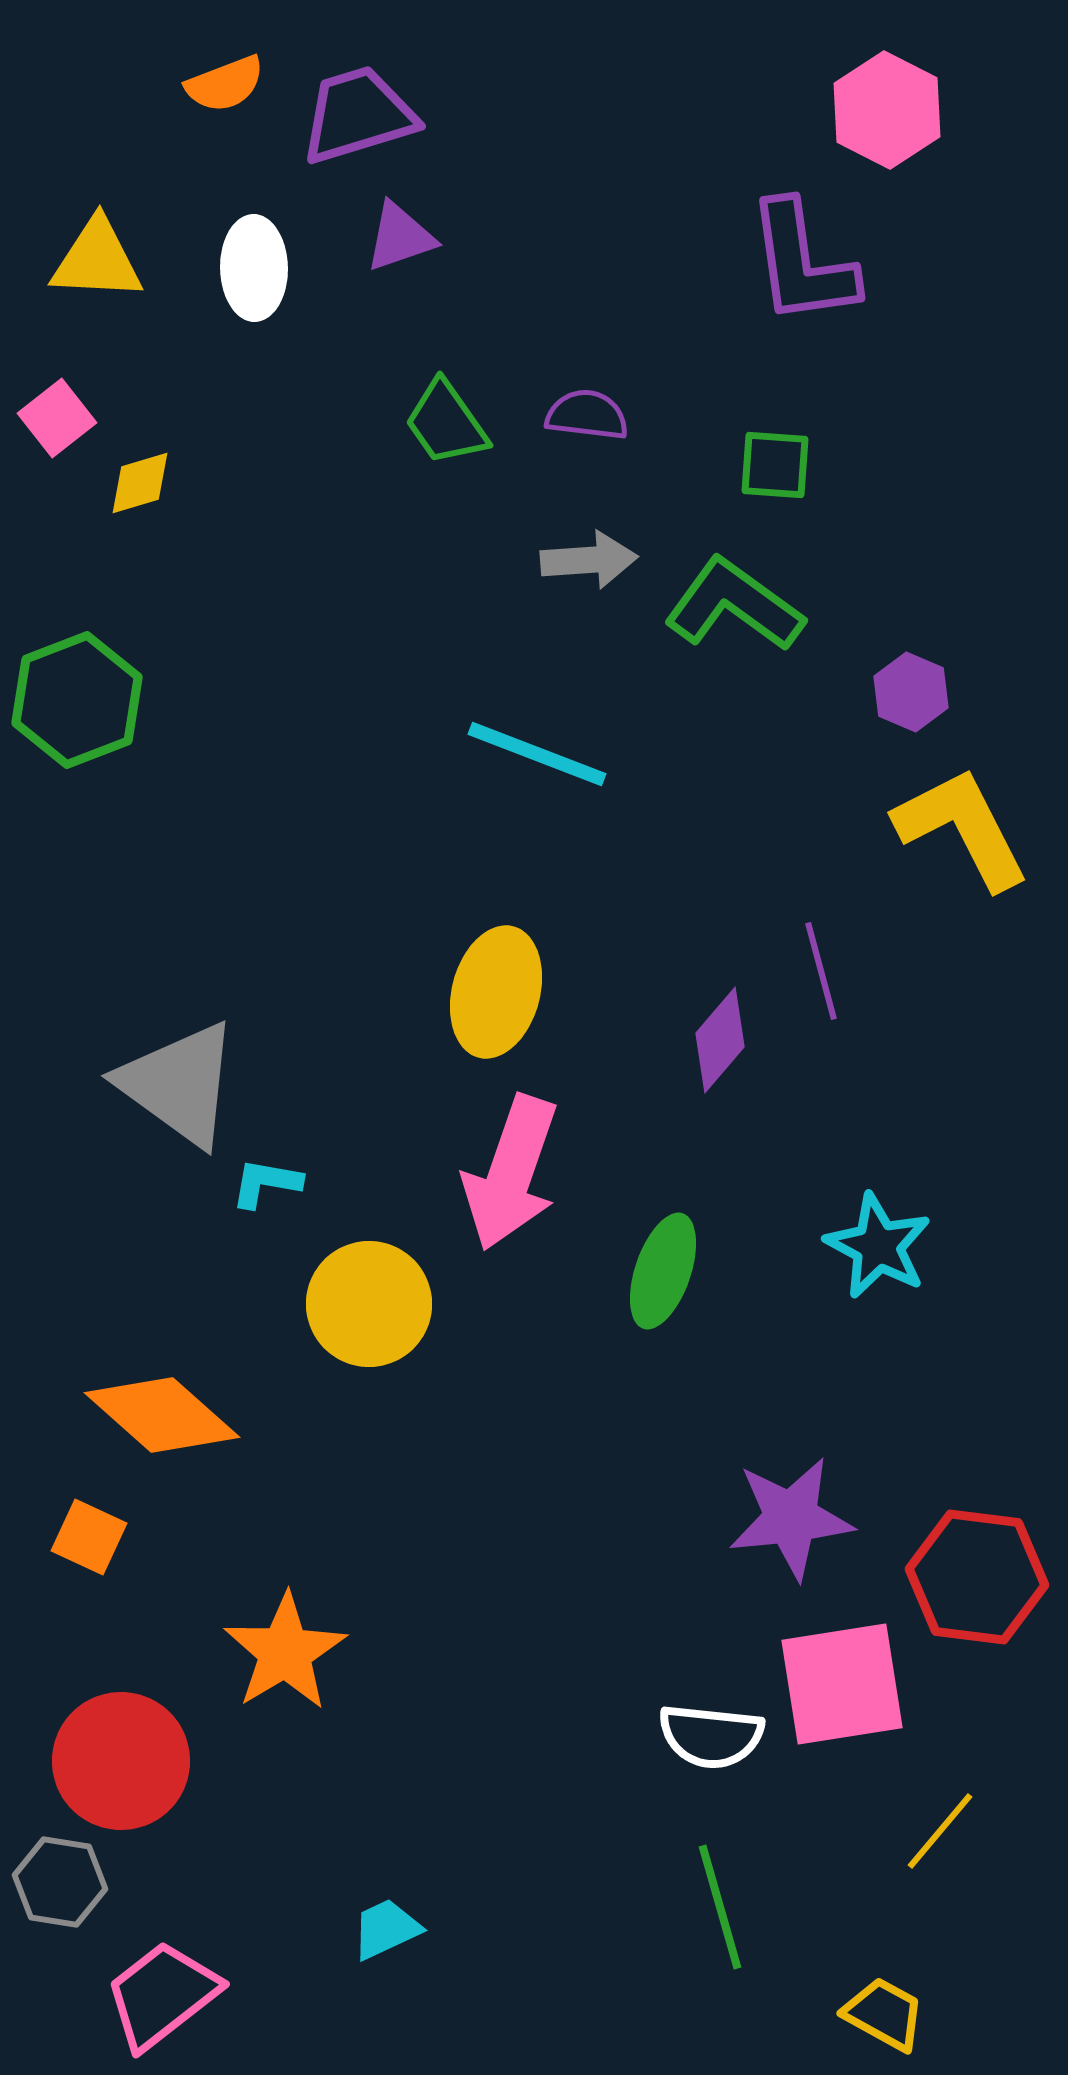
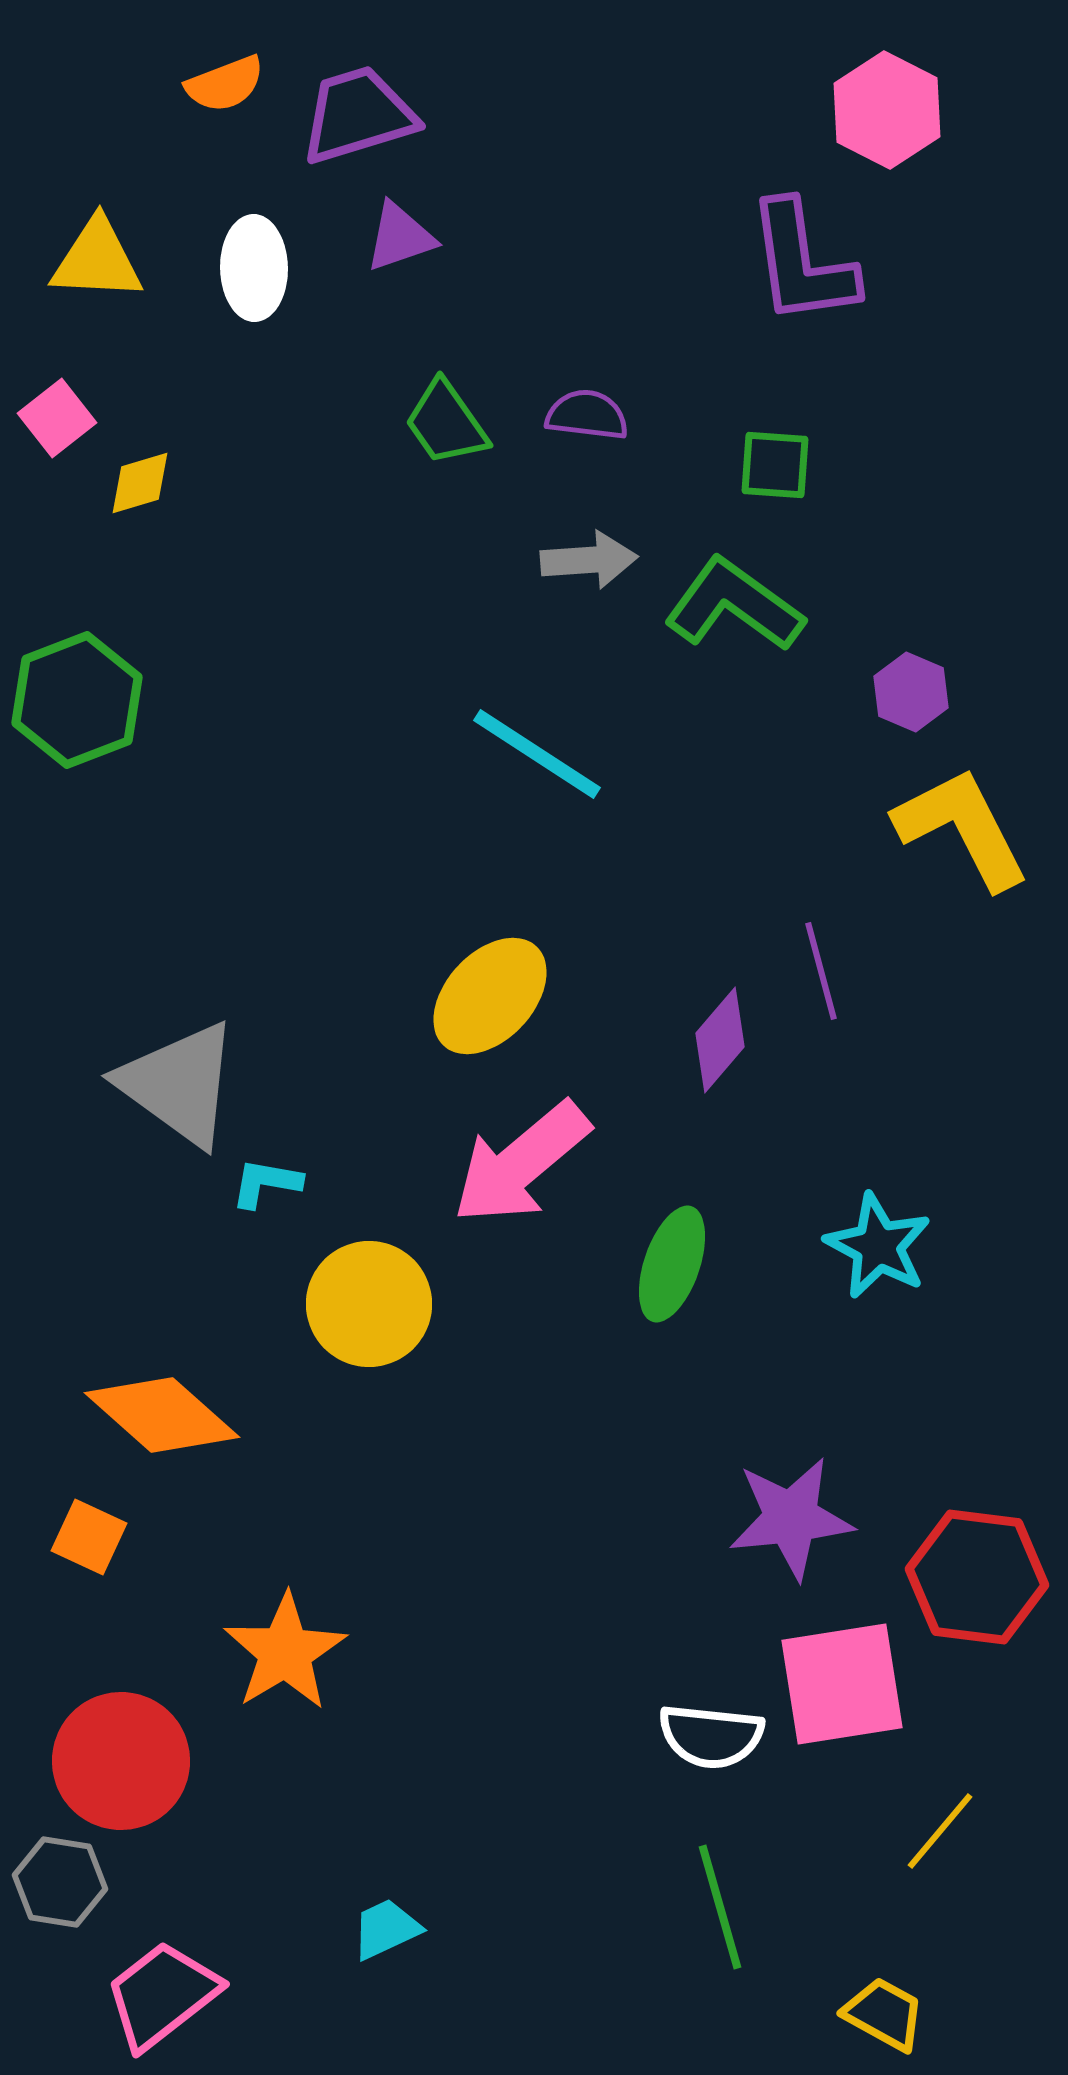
cyan line at (537, 754): rotated 12 degrees clockwise
yellow ellipse at (496, 992): moved 6 px left, 4 px down; rotated 28 degrees clockwise
pink arrow at (511, 1173): moved 10 px right, 10 px up; rotated 31 degrees clockwise
green ellipse at (663, 1271): moved 9 px right, 7 px up
